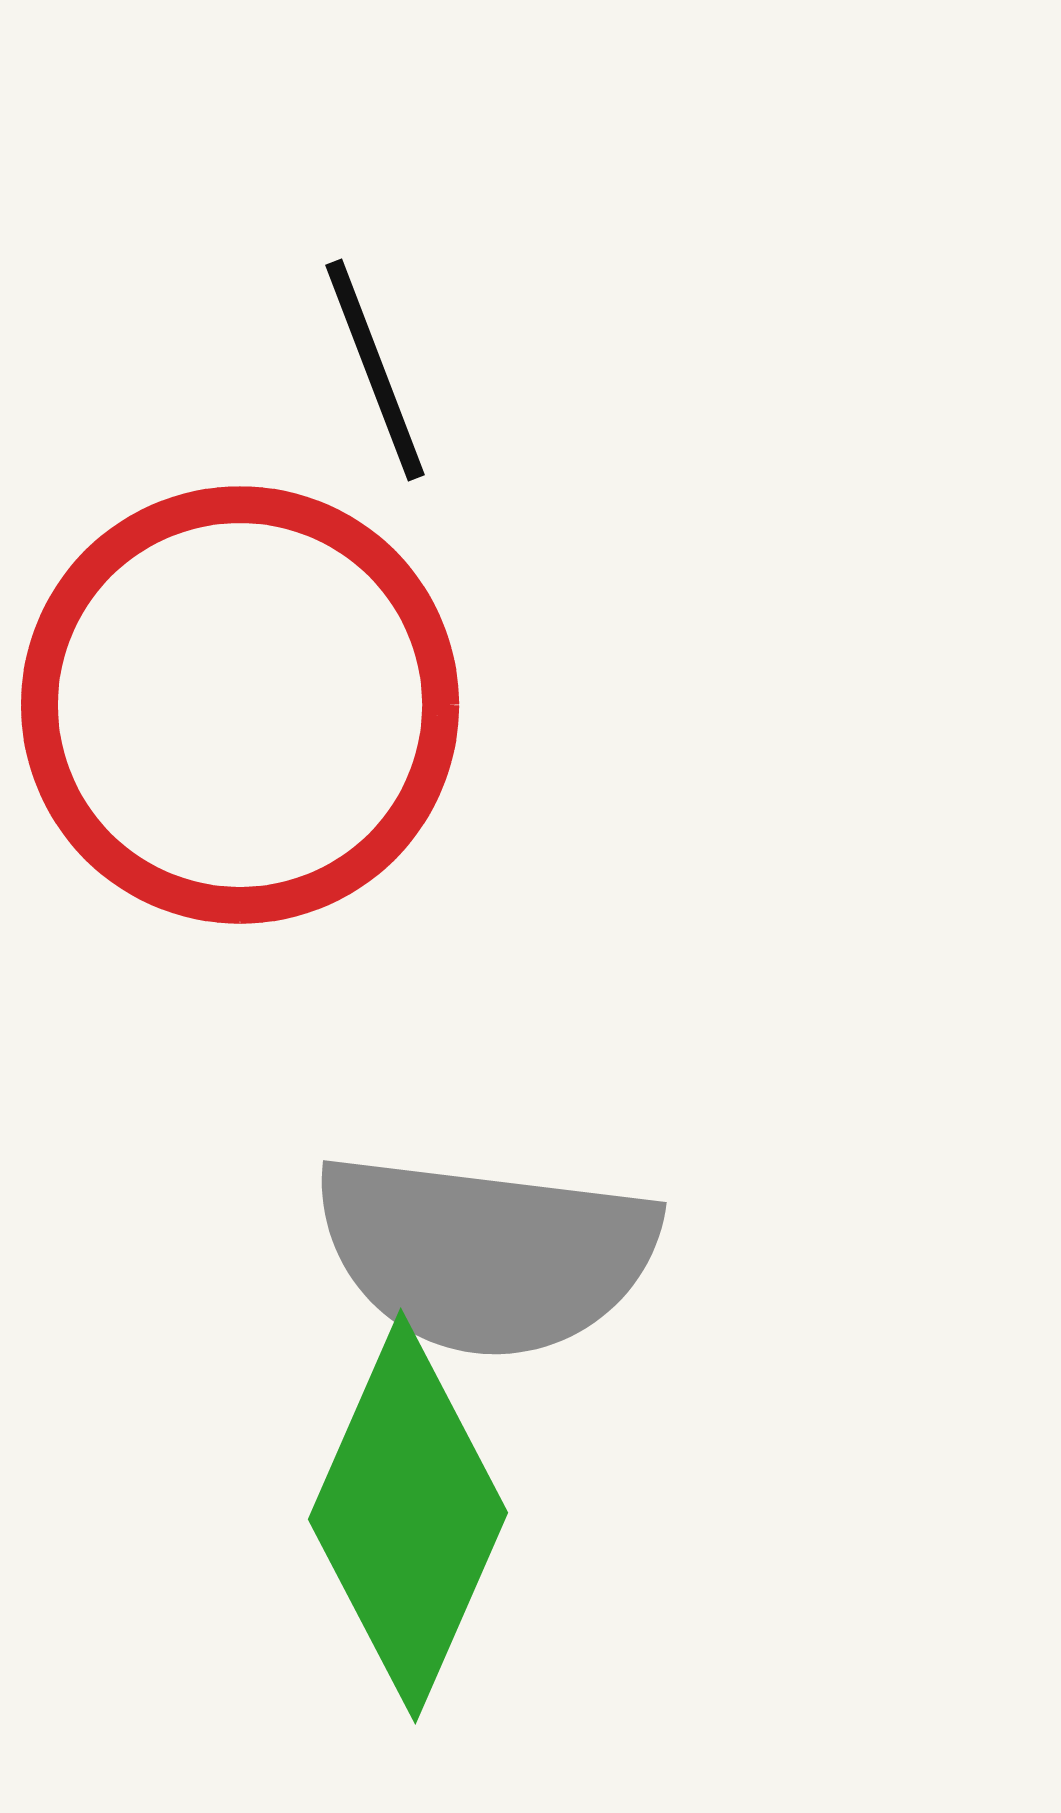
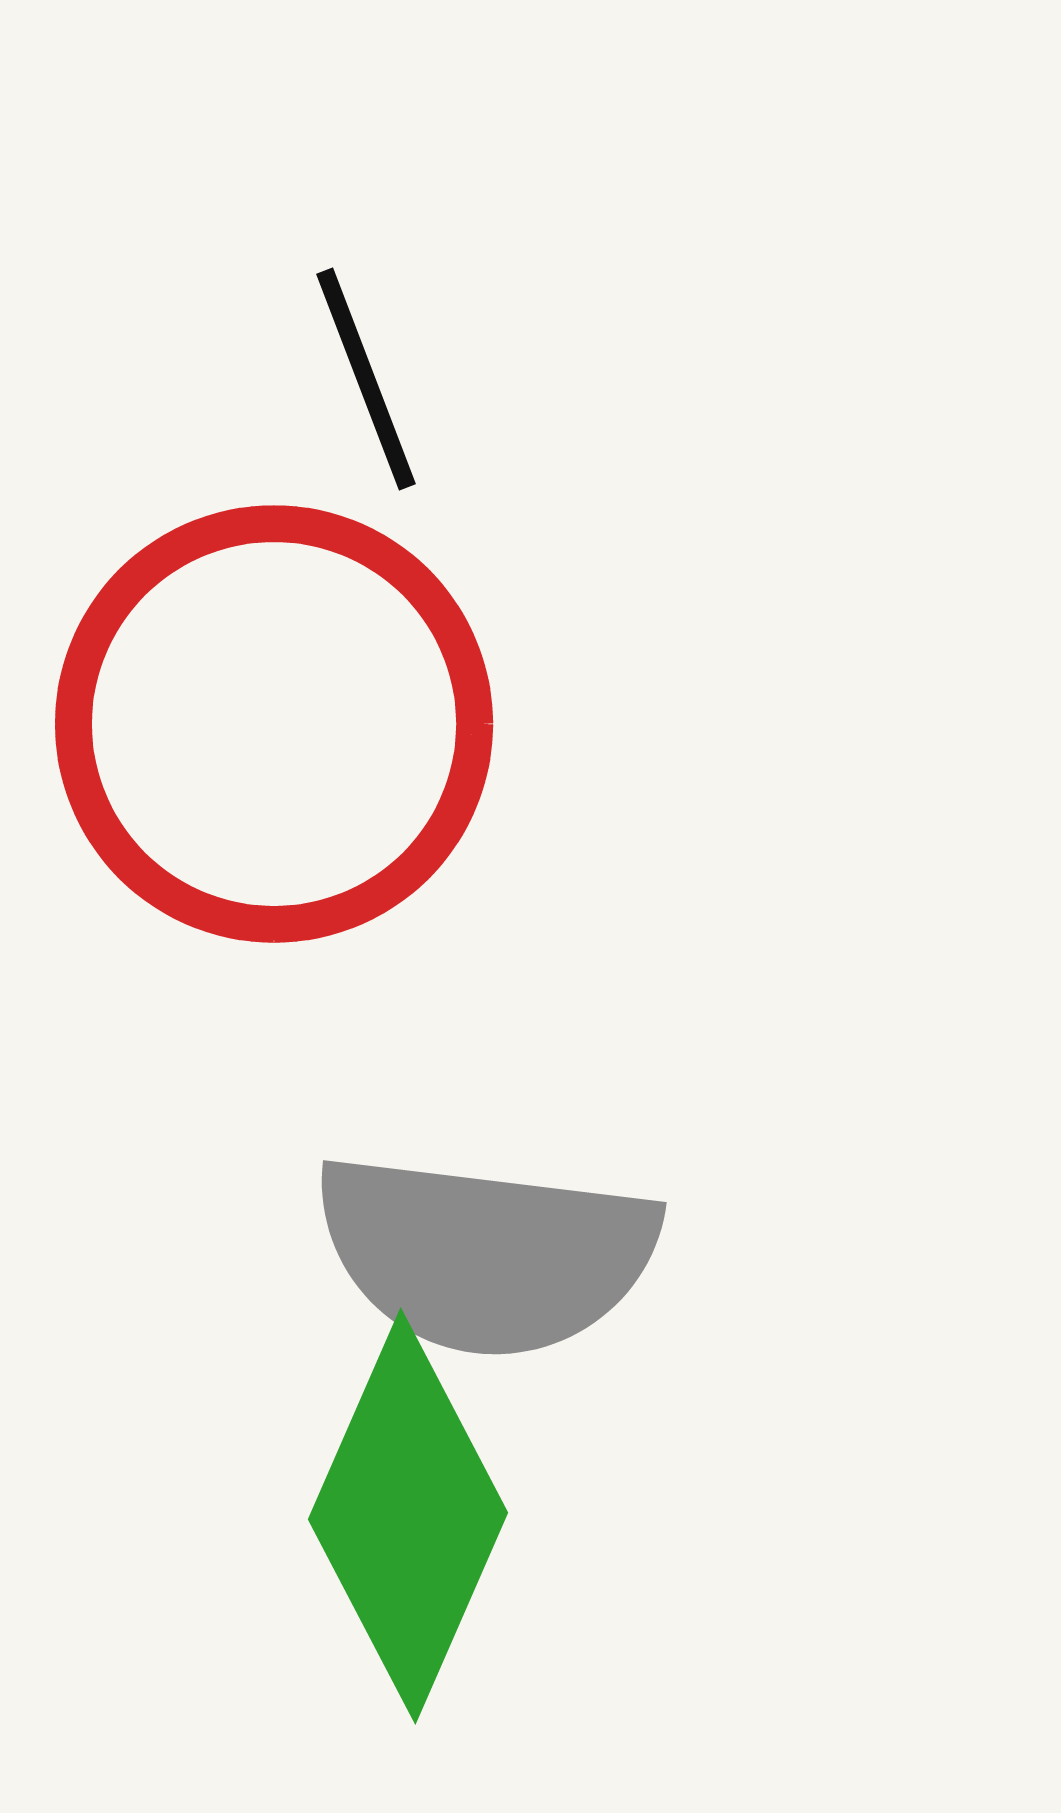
black line: moved 9 px left, 9 px down
red circle: moved 34 px right, 19 px down
